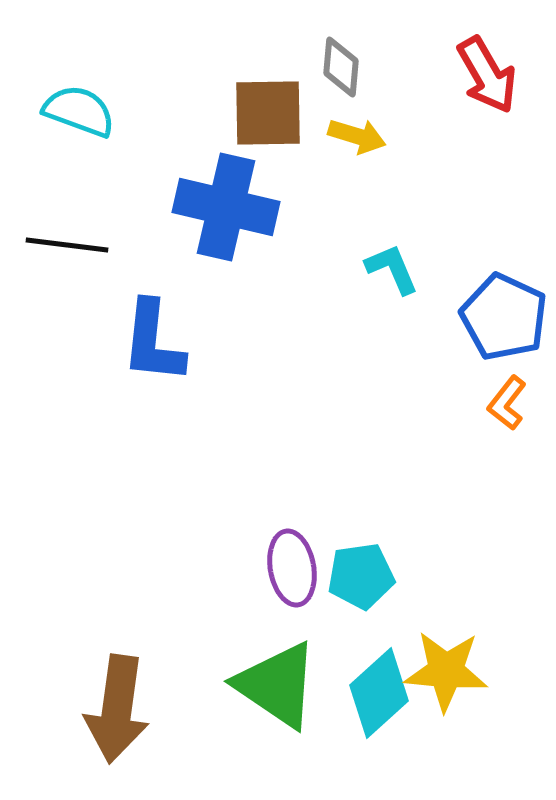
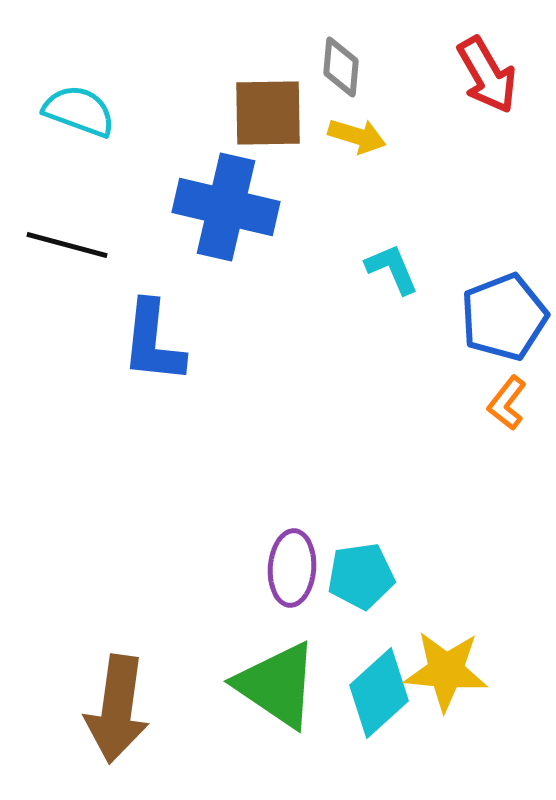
black line: rotated 8 degrees clockwise
blue pentagon: rotated 26 degrees clockwise
purple ellipse: rotated 14 degrees clockwise
